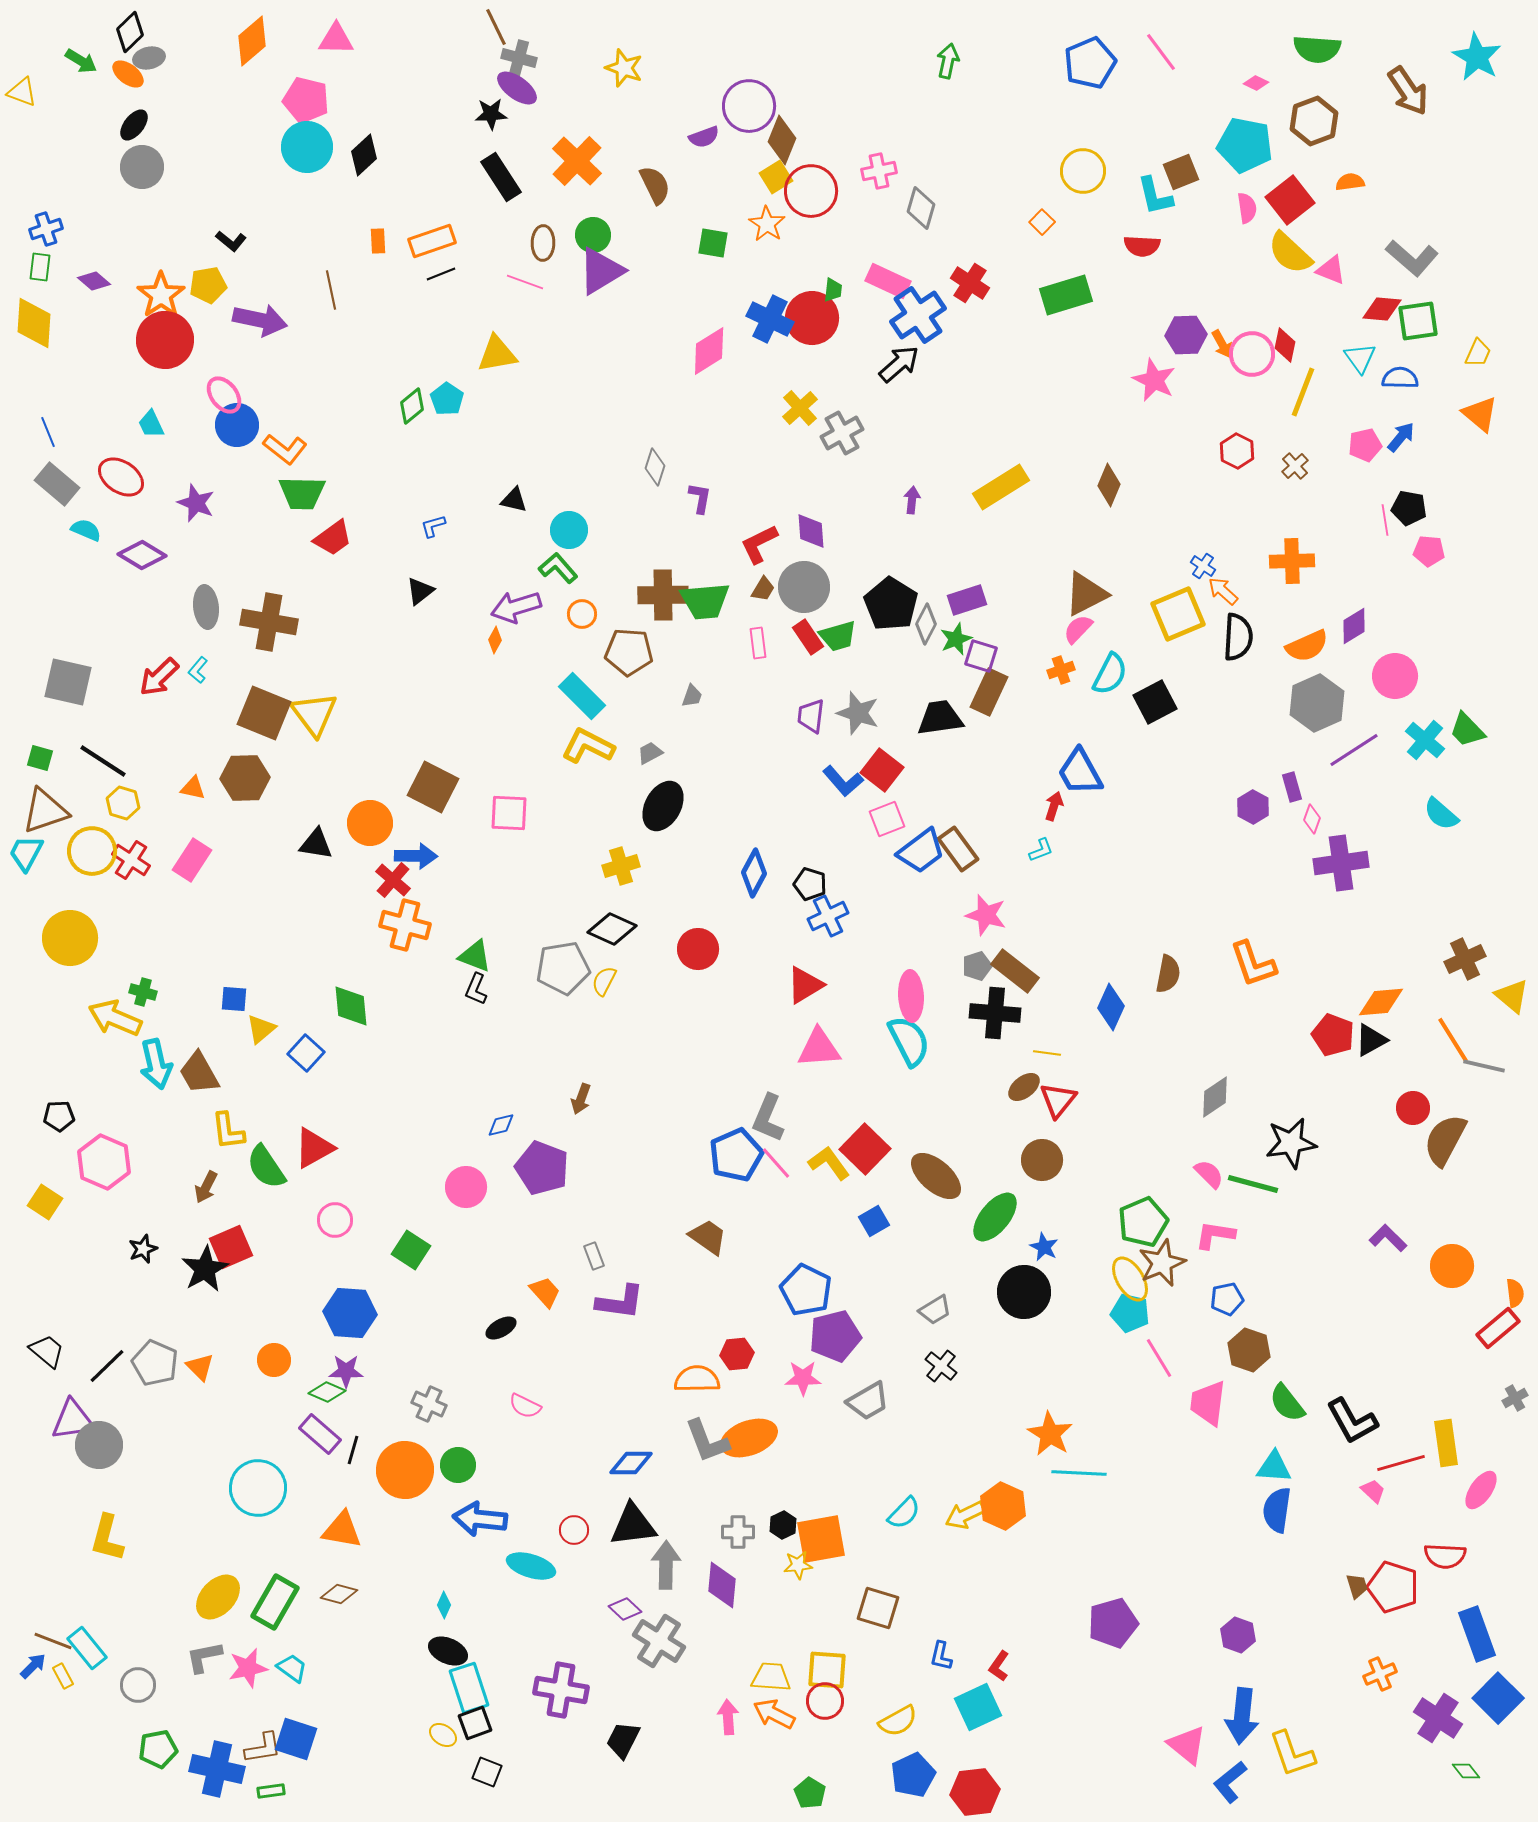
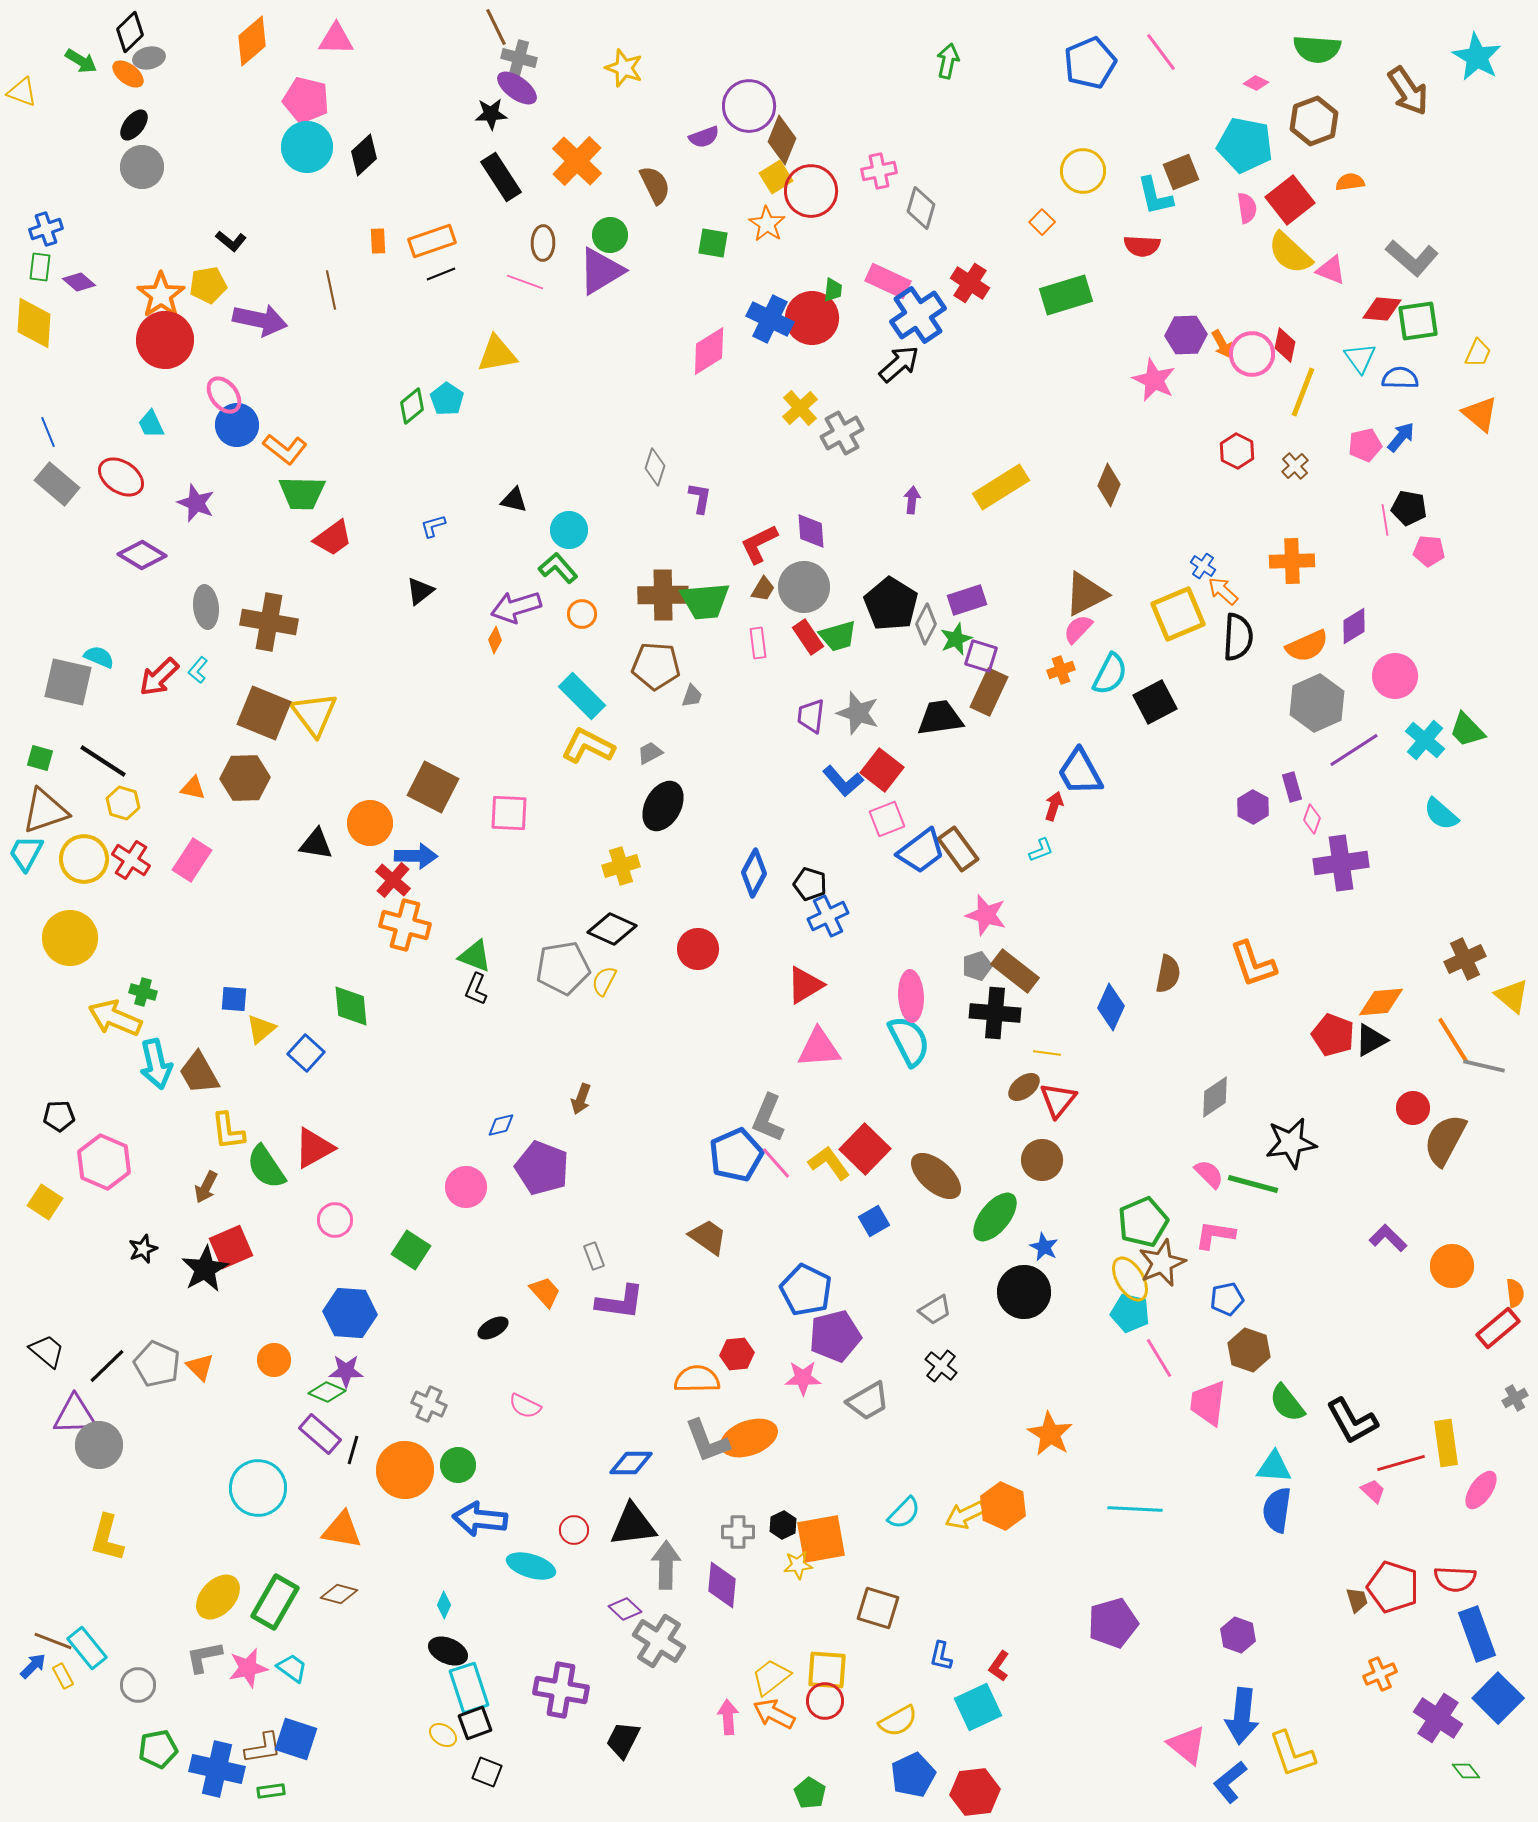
green circle at (593, 235): moved 17 px right
purple diamond at (94, 281): moved 15 px left, 1 px down
cyan semicircle at (86, 530): moved 13 px right, 127 px down
brown pentagon at (629, 652): moved 27 px right, 14 px down
yellow circle at (92, 851): moved 8 px left, 8 px down
black ellipse at (501, 1328): moved 8 px left
gray pentagon at (155, 1363): moved 2 px right, 1 px down
purple triangle at (73, 1420): moved 2 px right, 5 px up; rotated 6 degrees clockwise
cyan line at (1079, 1473): moved 56 px right, 36 px down
red semicircle at (1445, 1556): moved 10 px right, 23 px down
brown trapezoid at (1357, 1586): moved 14 px down
yellow trapezoid at (771, 1677): rotated 42 degrees counterclockwise
